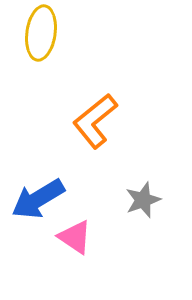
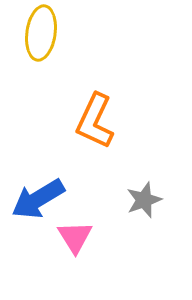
orange L-shape: rotated 26 degrees counterclockwise
gray star: moved 1 px right
pink triangle: rotated 24 degrees clockwise
